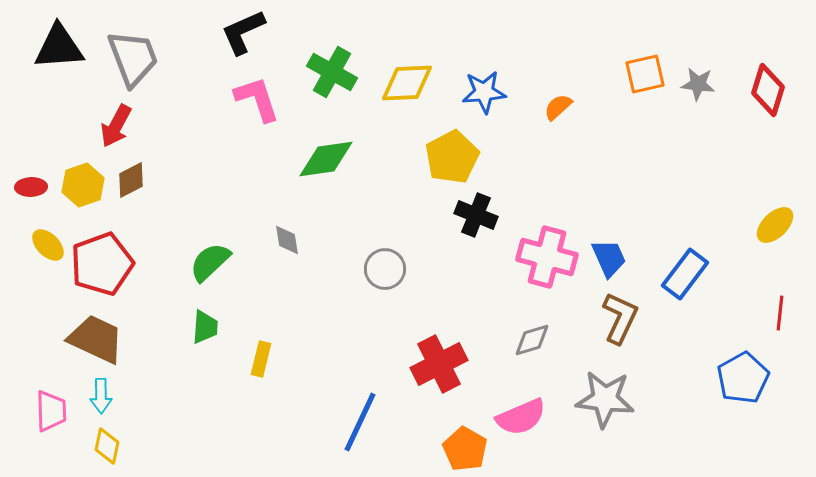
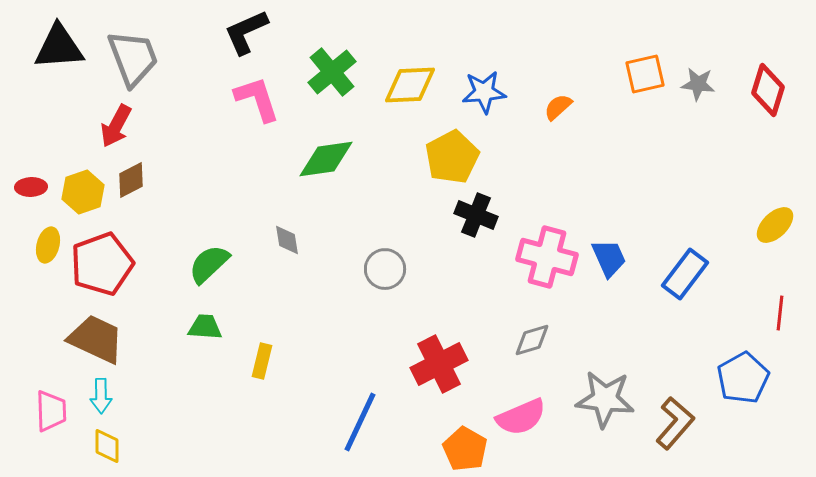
black L-shape at (243, 32): moved 3 px right
green cross at (332, 72): rotated 21 degrees clockwise
yellow diamond at (407, 83): moved 3 px right, 2 px down
yellow hexagon at (83, 185): moved 7 px down
yellow ellipse at (48, 245): rotated 60 degrees clockwise
green semicircle at (210, 262): moved 1 px left, 2 px down
brown L-shape at (620, 318): moved 55 px right, 105 px down; rotated 16 degrees clockwise
green trapezoid at (205, 327): rotated 90 degrees counterclockwise
yellow rectangle at (261, 359): moved 1 px right, 2 px down
yellow diamond at (107, 446): rotated 12 degrees counterclockwise
